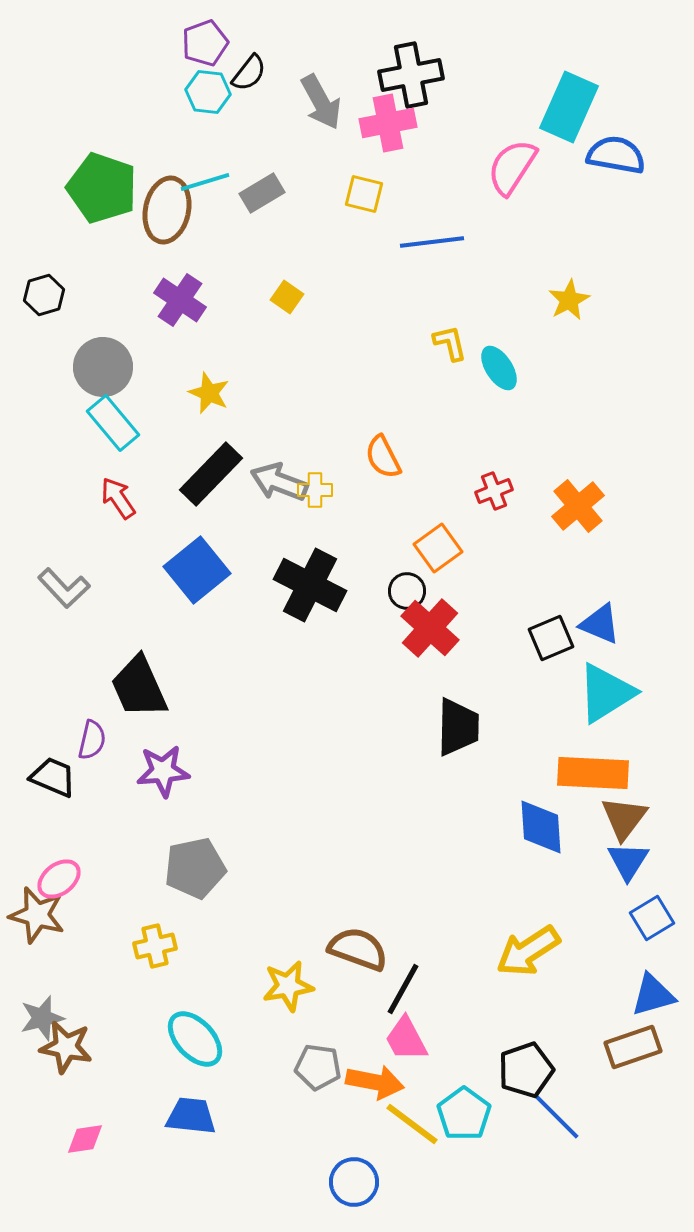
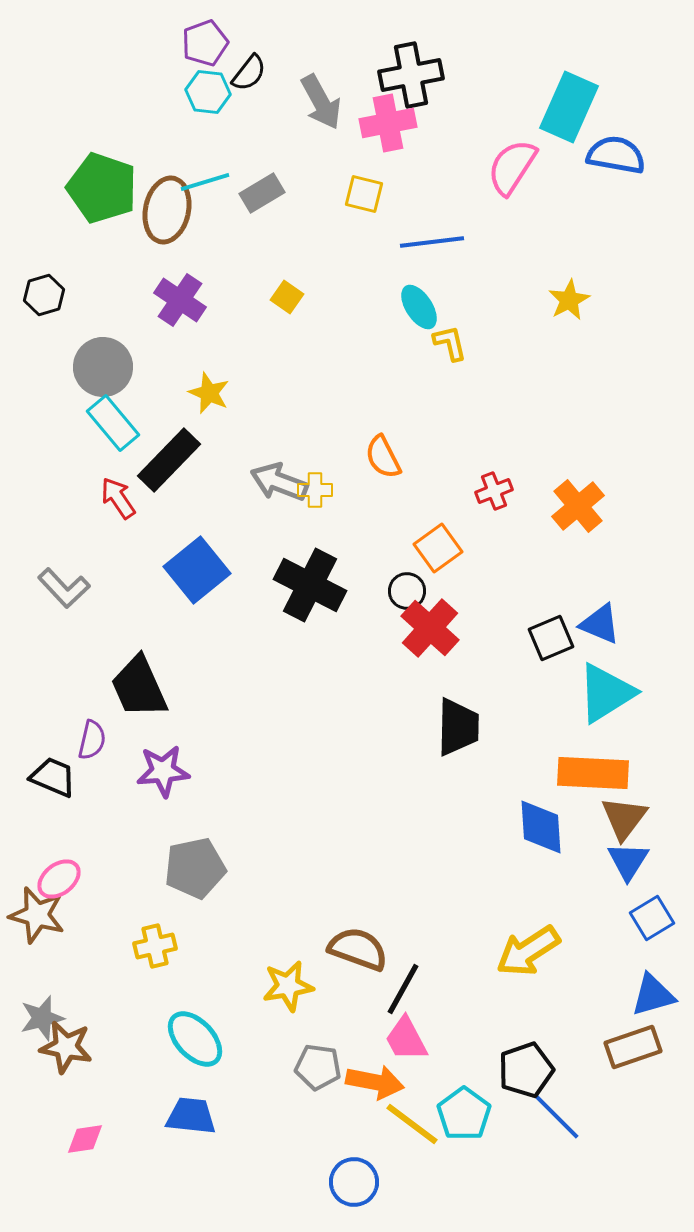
cyan ellipse at (499, 368): moved 80 px left, 61 px up
black rectangle at (211, 474): moved 42 px left, 14 px up
